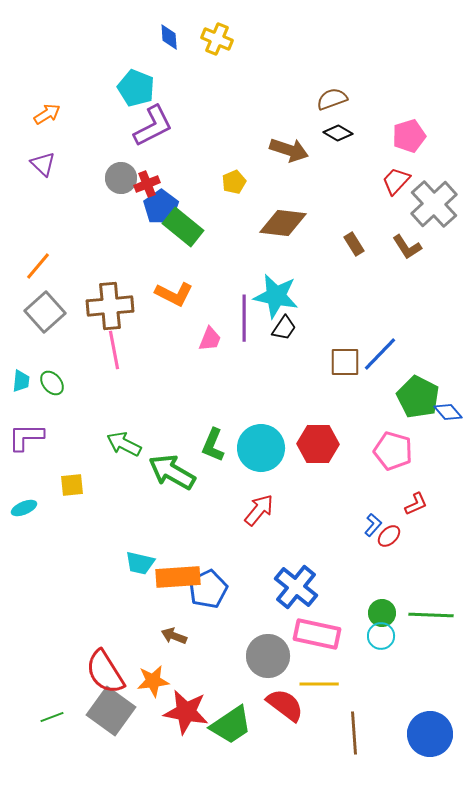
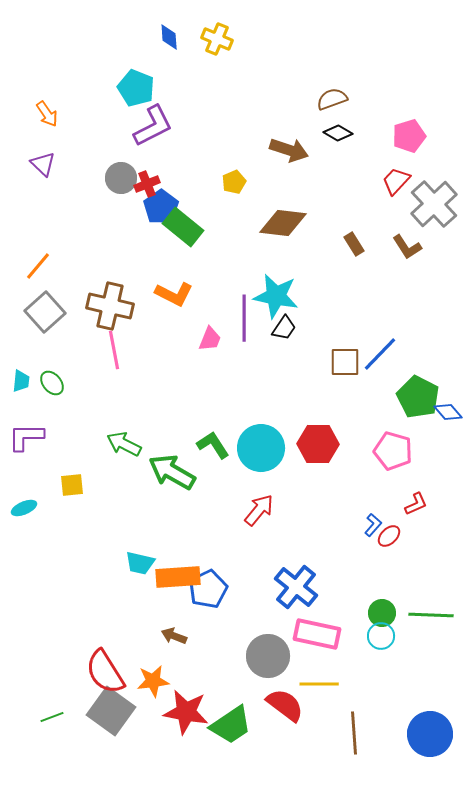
orange arrow at (47, 114): rotated 88 degrees clockwise
brown cross at (110, 306): rotated 18 degrees clockwise
green L-shape at (213, 445): rotated 124 degrees clockwise
